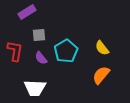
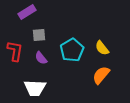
cyan pentagon: moved 6 px right, 1 px up
